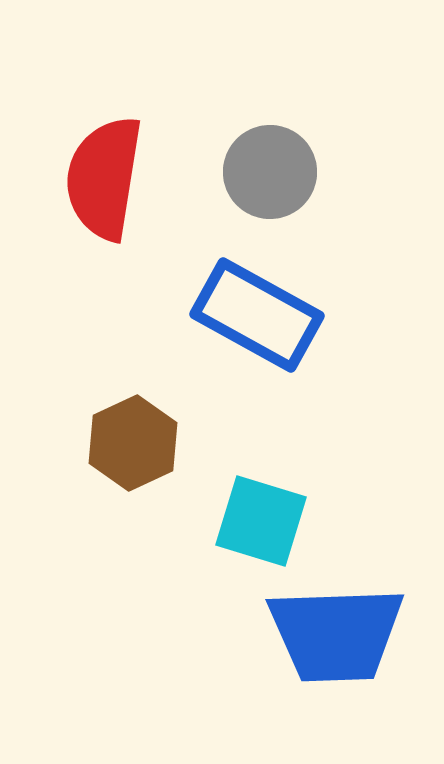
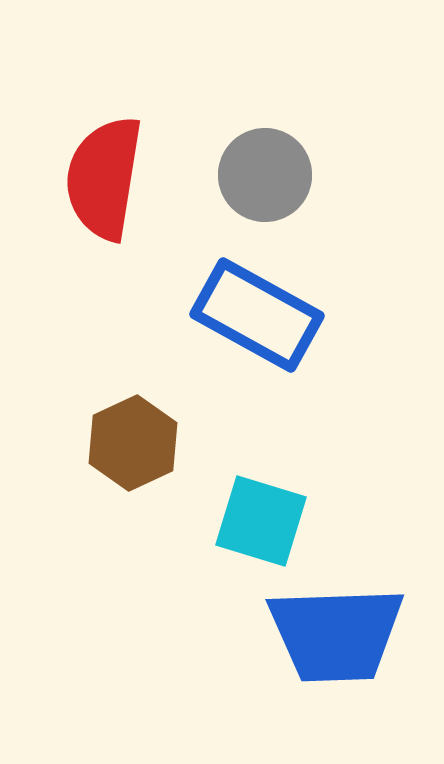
gray circle: moved 5 px left, 3 px down
